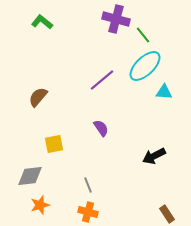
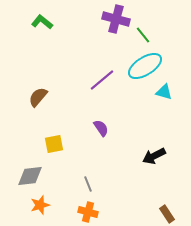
cyan ellipse: rotated 12 degrees clockwise
cyan triangle: rotated 12 degrees clockwise
gray line: moved 1 px up
